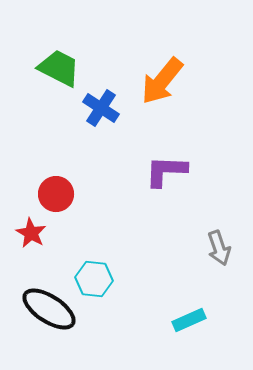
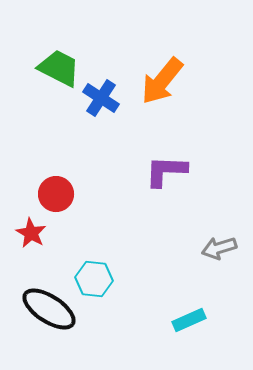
blue cross: moved 10 px up
gray arrow: rotated 92 degrees clockwise
